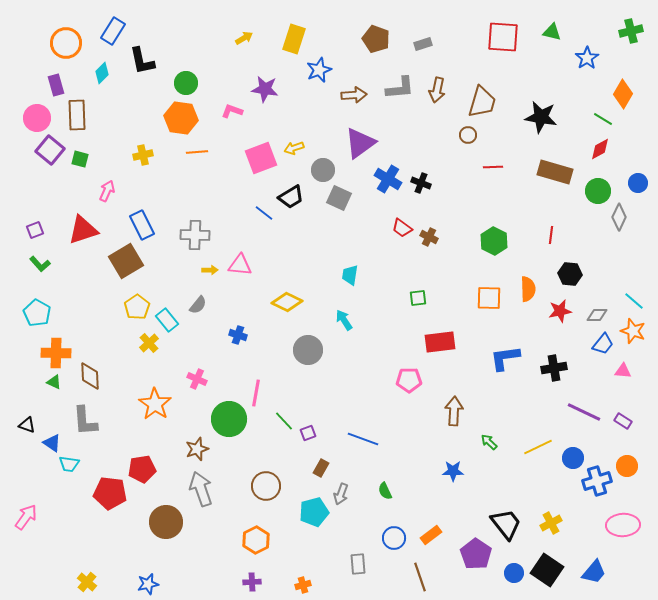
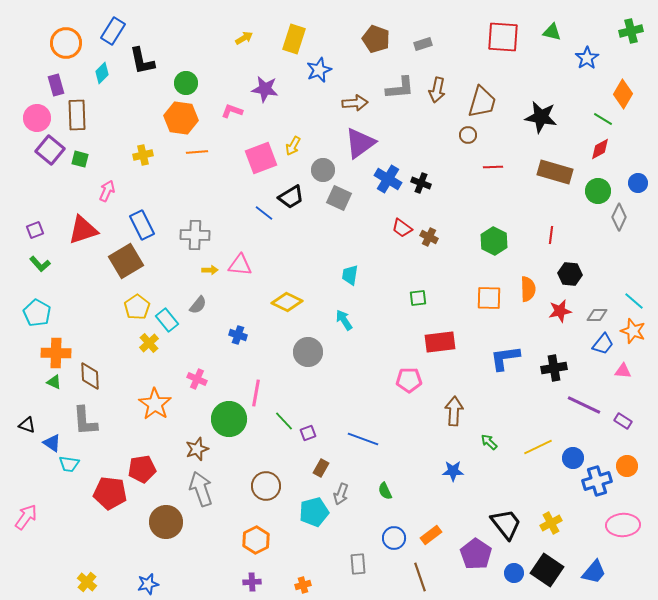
brown arrow at (354, 95): moved 1 px right, 8 px down
yellow arrow at (294, 148): moved 1 px left, 2 px up; rotated 42 degrees counterclockwise
gray circle at (308, 350): moved 2 px down
purple line at (584, 412): moved 7 px up
